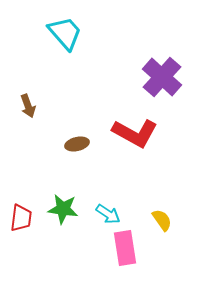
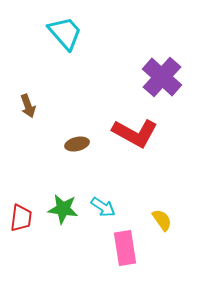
cyan arrow: moved 5 px left, 7 px up
